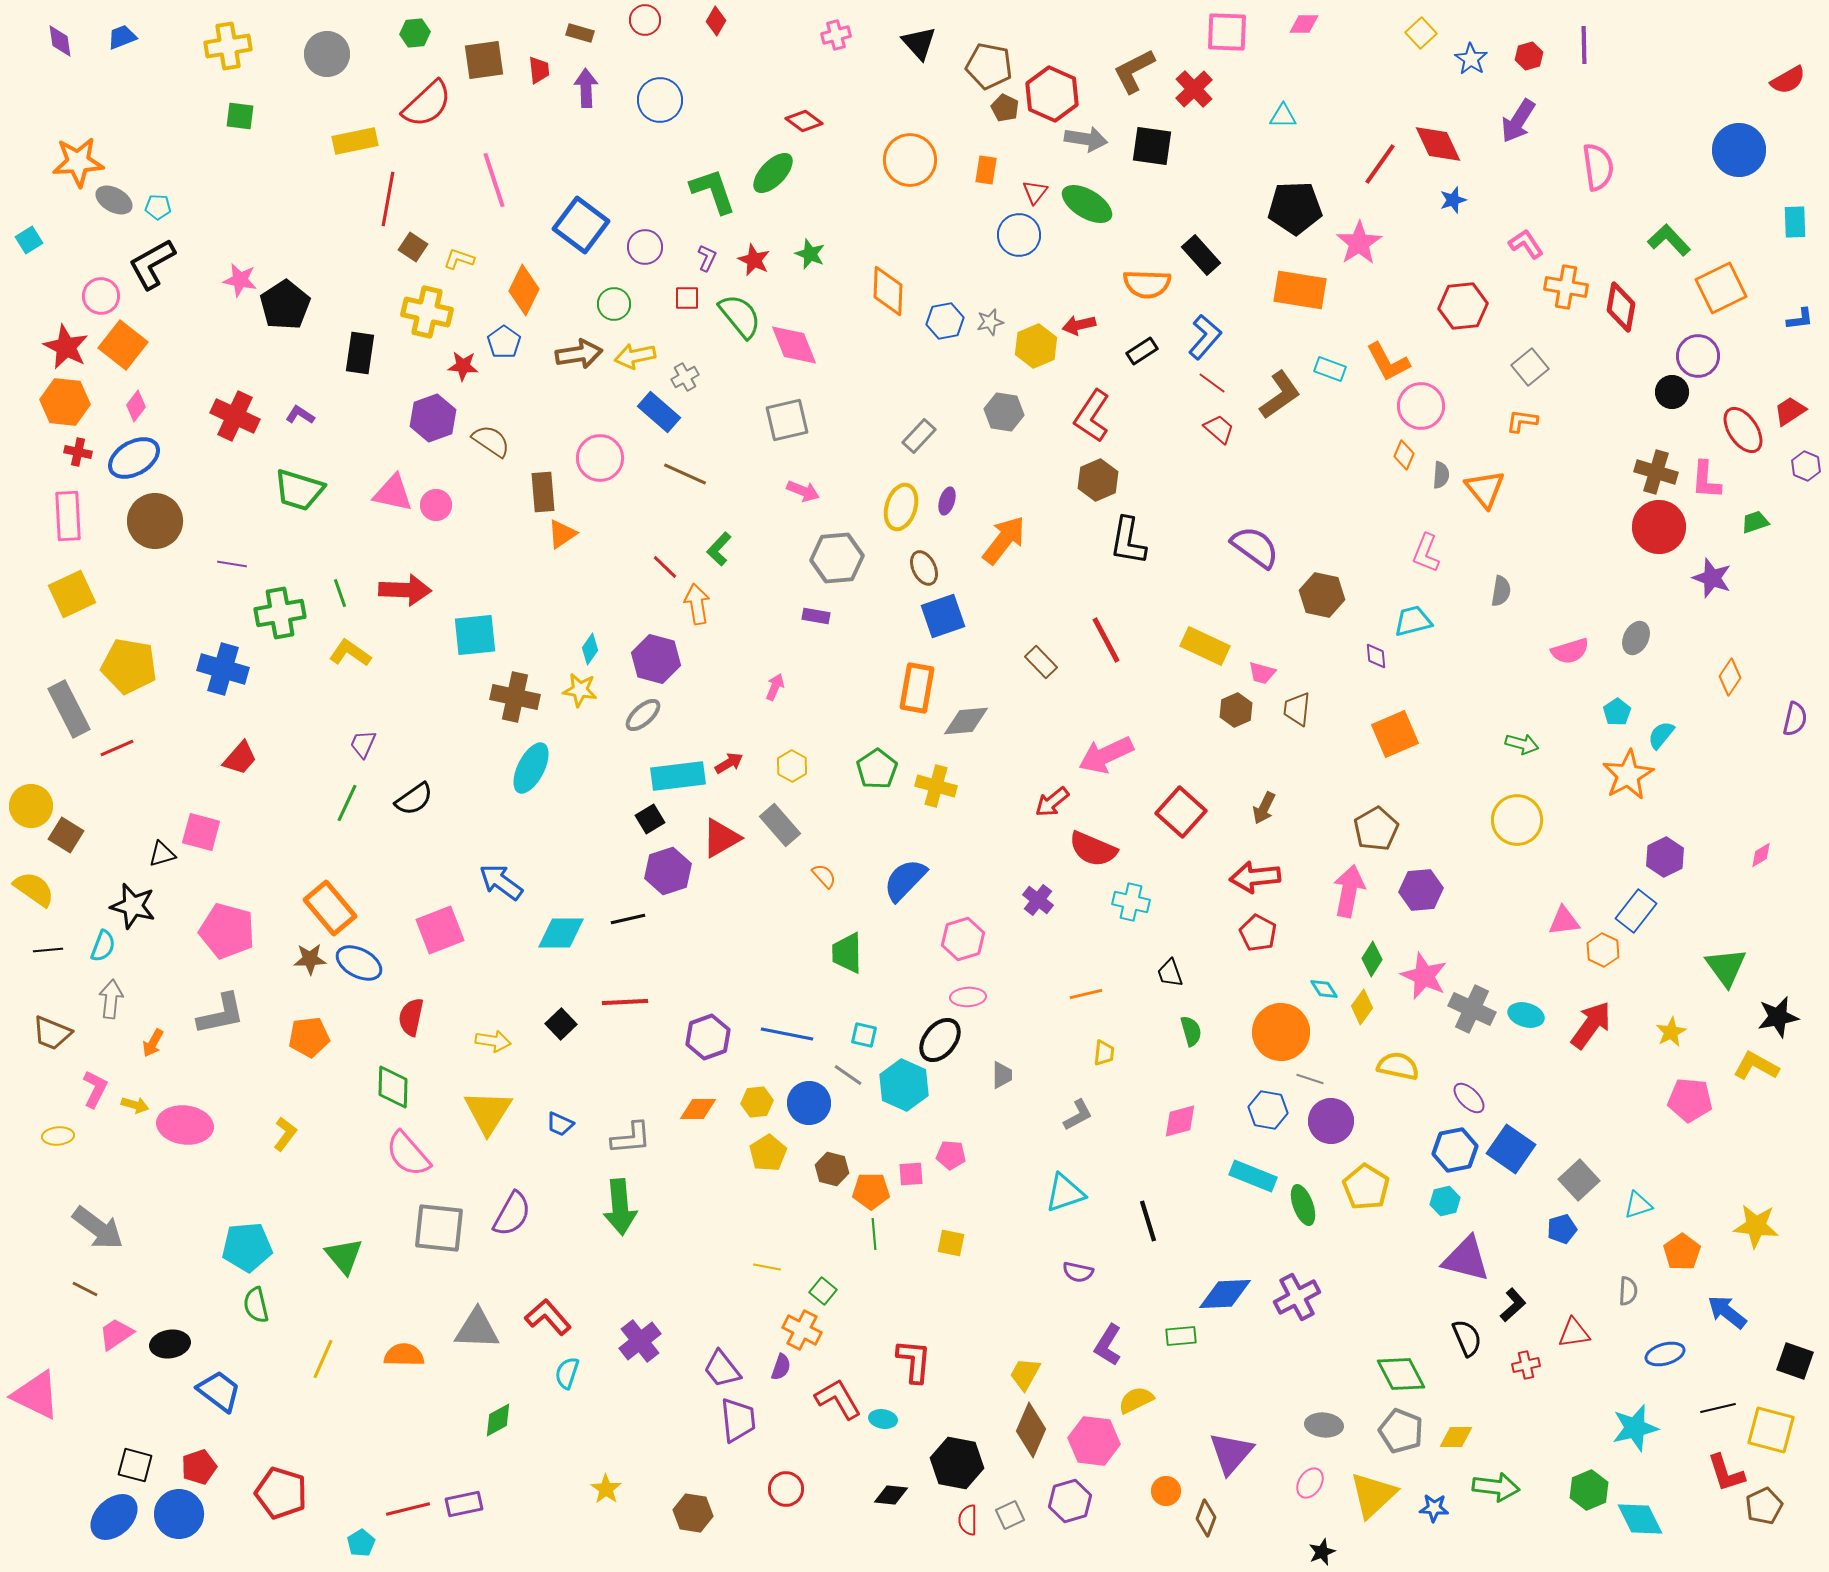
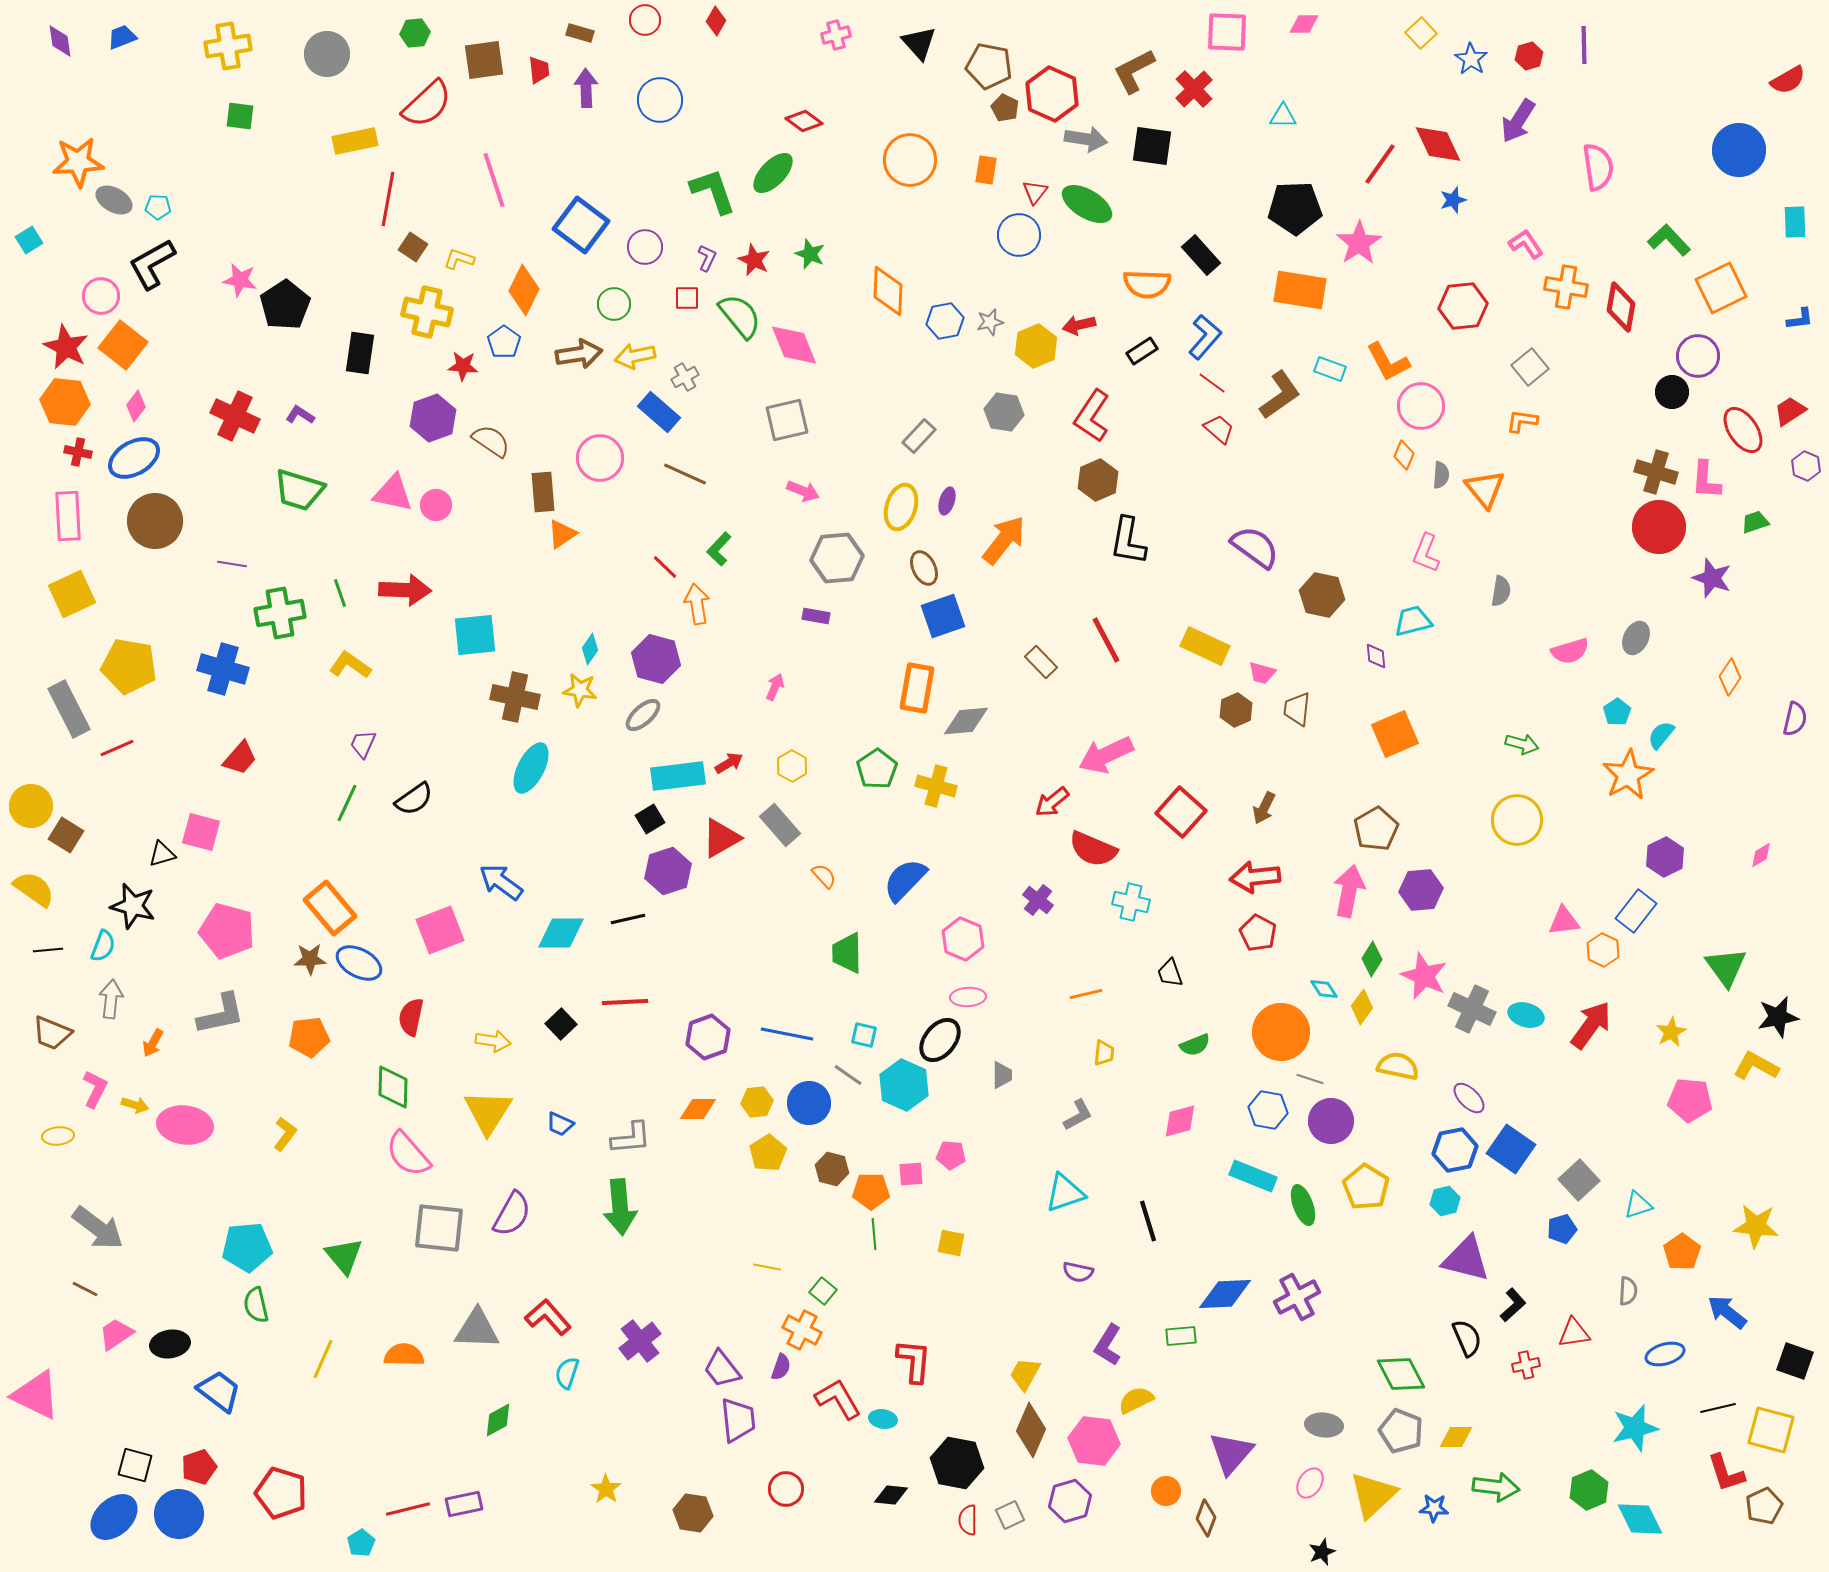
yellow L-shape at (350, 653): moved 12 px down
pink hexagon at (963, 939): rotated 21 degrees counterclockwise
green semicircle at (1191, 1031): moved 4 px right, 14 px down; rotated 84 degrees clockwise
